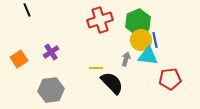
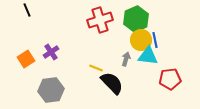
green hexagon: moved 2 px left, 3 px up
orange square: moved 7 px right
yellow line: rotated 24 degrees clockwise
